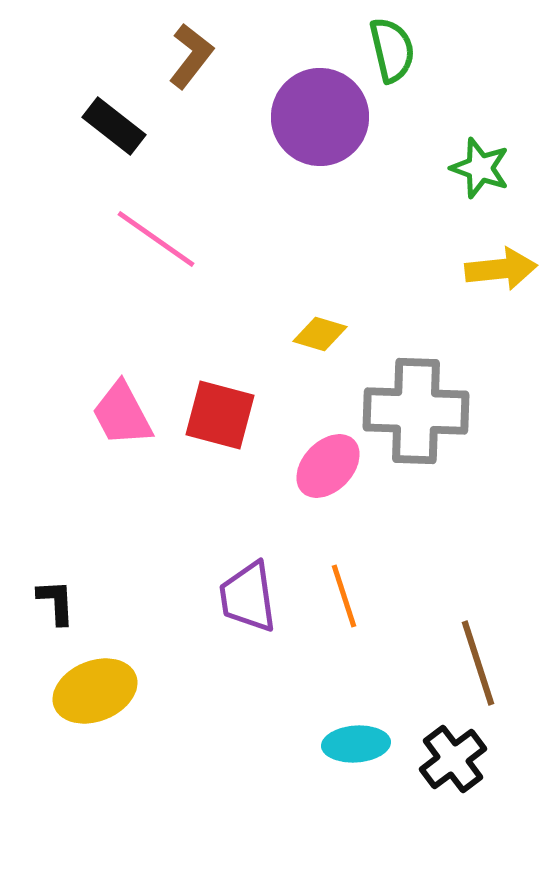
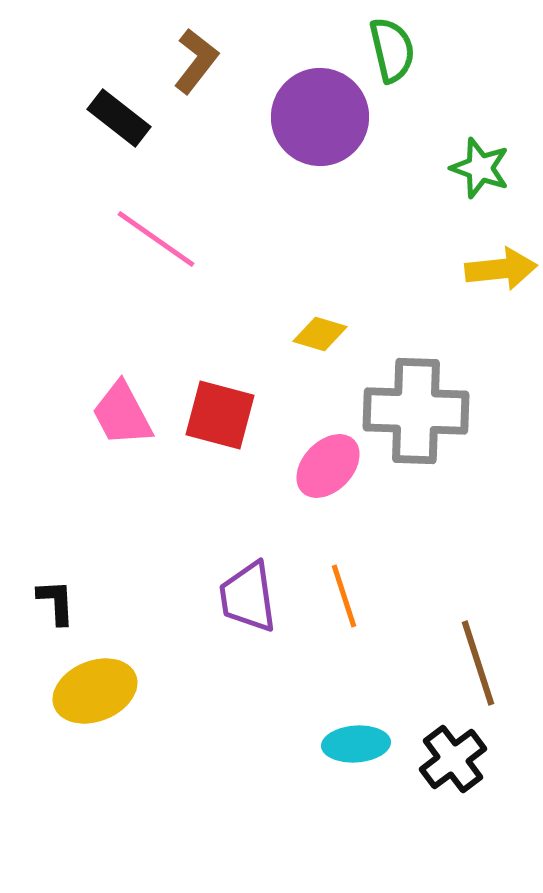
brown L-shape: moved 5 px right, 5 px down
black rectangle: moved 5 px right, 8 px up
